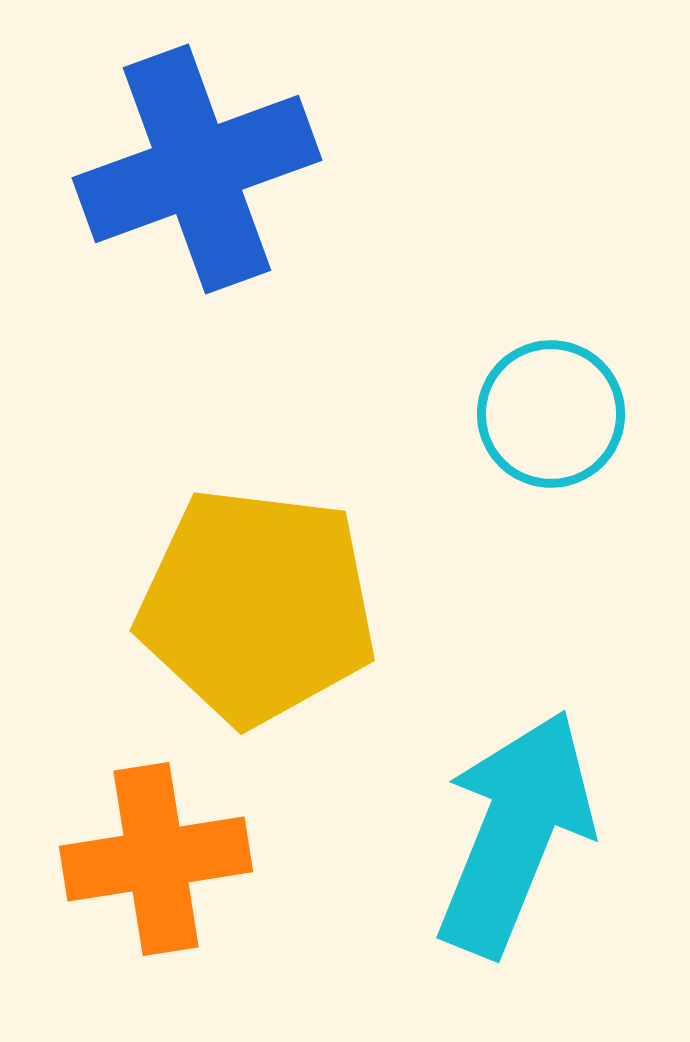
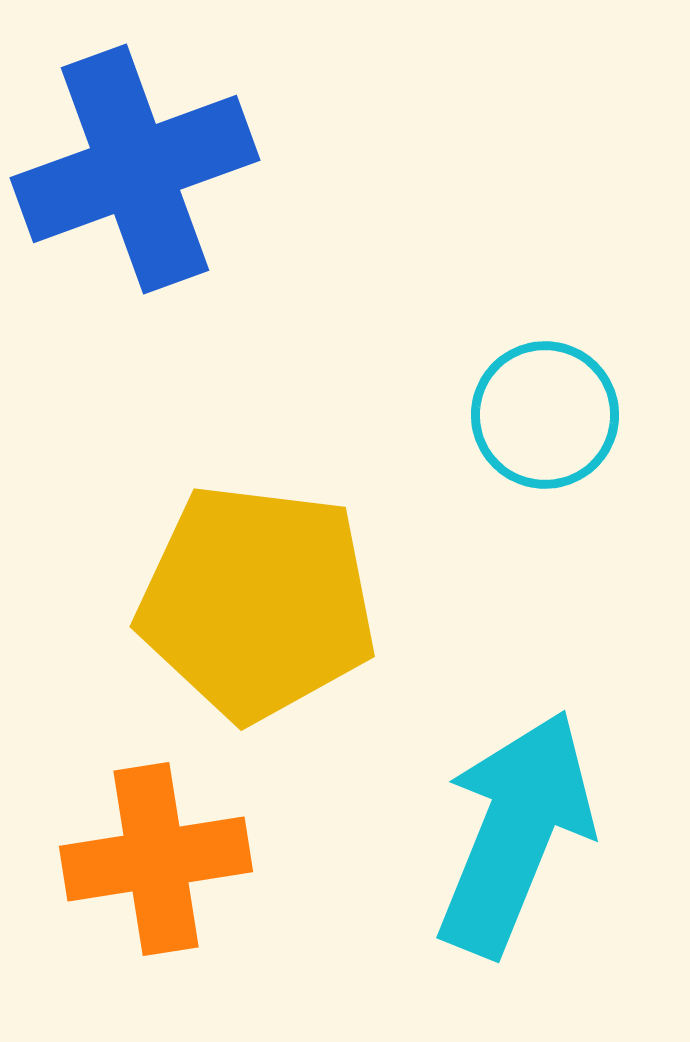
blue cross: moved 62 px left
cyan circle: moved 6 px left, 1 px down
yellow pentagon: moved 4 px up
